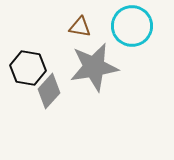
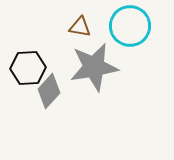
cyan circle: moved 2 px left
black hexagon: rotated 12 degrees counterclockwise
